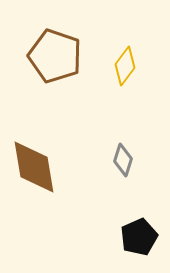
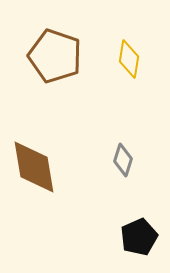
yellow diamond: moved 4 px right, 7 px up; rotated 27 degrees counterclockwise
